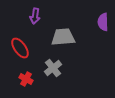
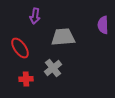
purple semicircle: moved 3 px down
red cross: rotated 32 degrees counterclockwise
